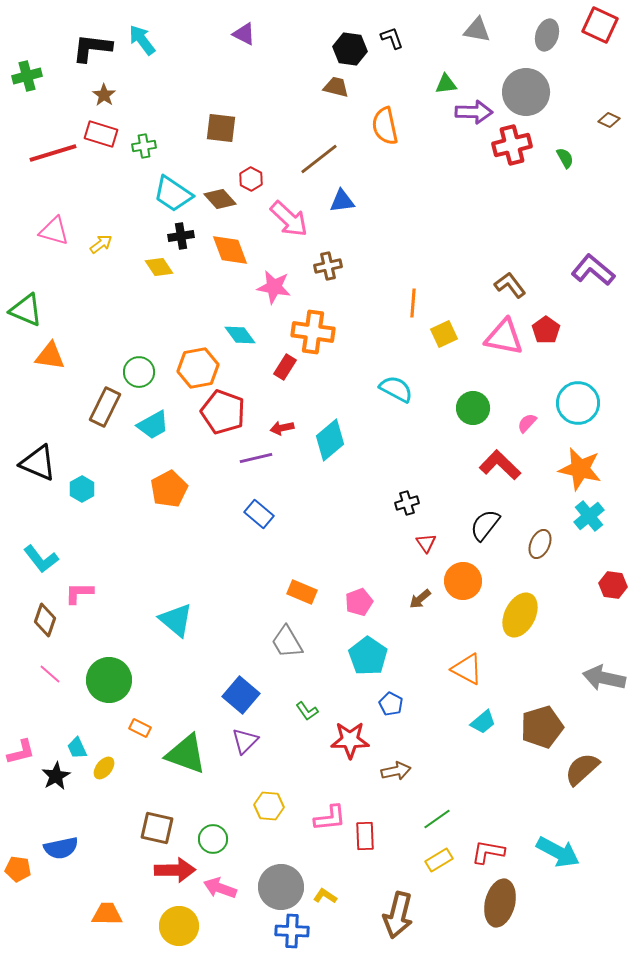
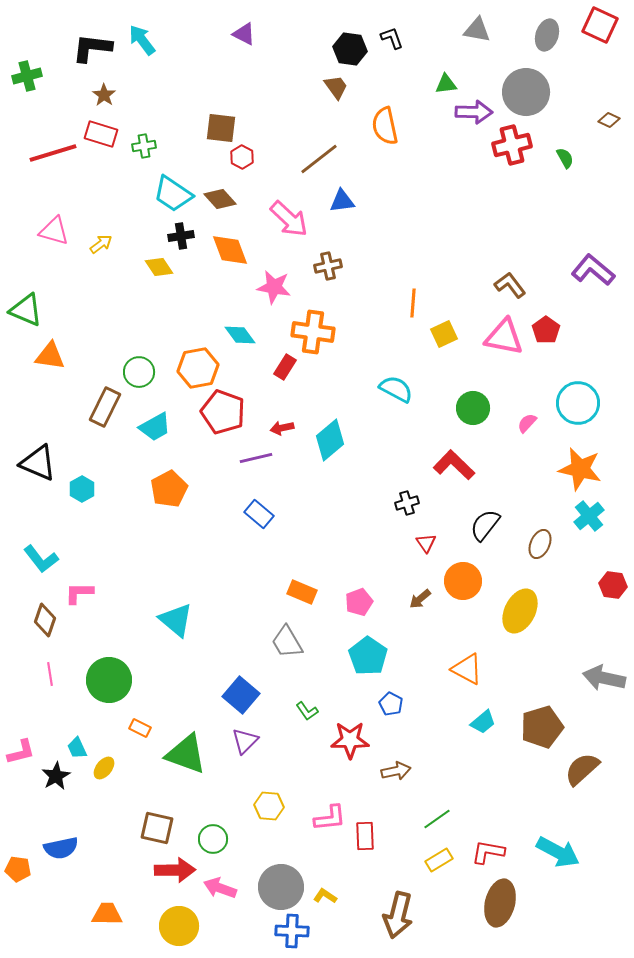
brown trapezoid at (336, 87): rotated 40 degrees clockwise
red hexagon at (251, 179): moved 9 px left, 22 px up
cyan trapezoid at (153, 425): moved 2 px right, 2 px down
red L-shape at (500, 465): moved 46 px left
yellow ellipse at (520, 615): moved 4 px up
pink line at (50, 674): rotated 40 degrees clockwise
